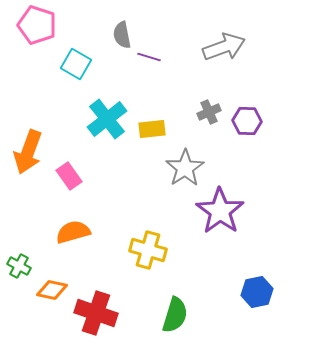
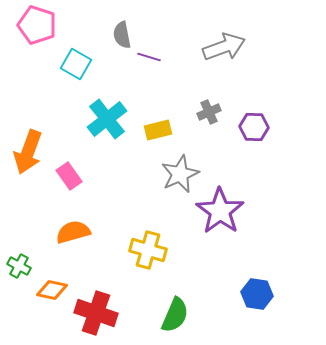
purple hexagon: moved 7 px right, 6 px down
yellow rectangle: moved 6 px right, 1 px down; rotated 8 degrees counterclockwise
gray star: moved 5 px left, 6 px down; rotated 9 degrees clockwise
blue hexagon: moved 2 px down; rotated 20 degrees clockwise
green semicircle: rotated 6 degrees clockwise
